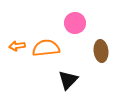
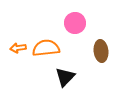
orange arrow: moved 1 px right, 2 px down
black triangle: moved 3 px left, 3 px up
